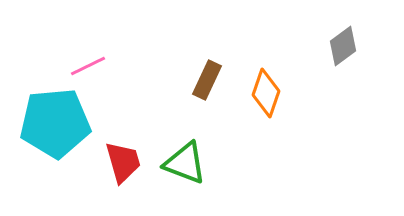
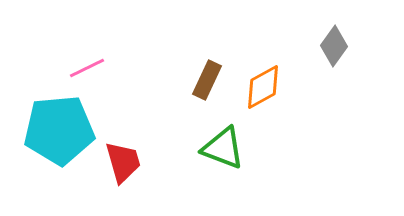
gray diamond: moved 9 px left; rotated 18 degrees counterclockwise
pink line: moved 1 px left, 2 px down
orange diamond: moved 3 px left, 6 px up; rotated 42 degrees clockwise
cyan pentagon: moved 4 px right, 7 px down
green triangle: moved 38 px right, 15 px up
